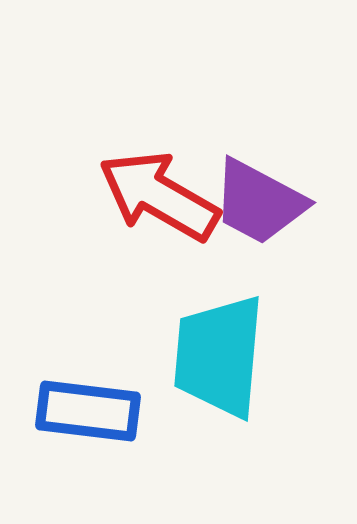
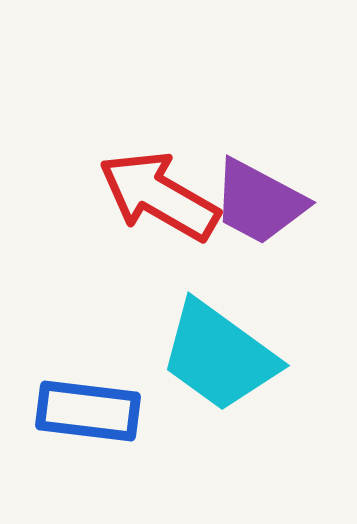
cyan trapezoid: rotated 59 degrees counterclockwise
